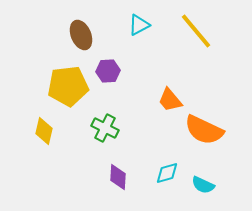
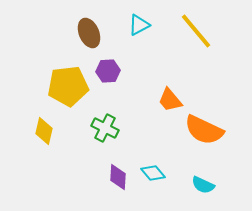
brown ellipse: moved 8 px right, 2 px up
cyan diamond: moved 14 px left; rotated 65 degrees clockwise
